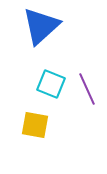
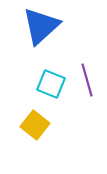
purple line: moved 9 px up; rotated 8 degrees clockwise
yellow square: rotated 28 degrees clockwise
